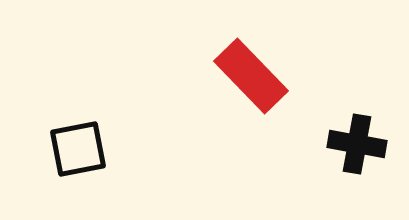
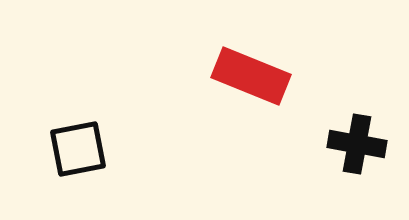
red rectangle: rotated 24 degrees counterclockwise
